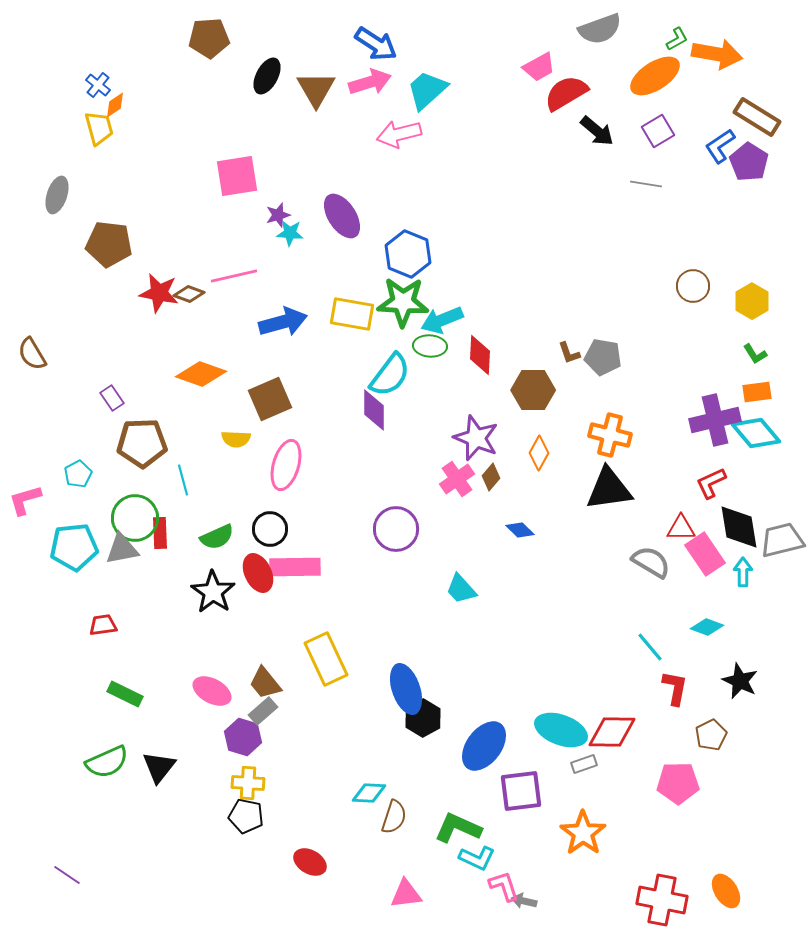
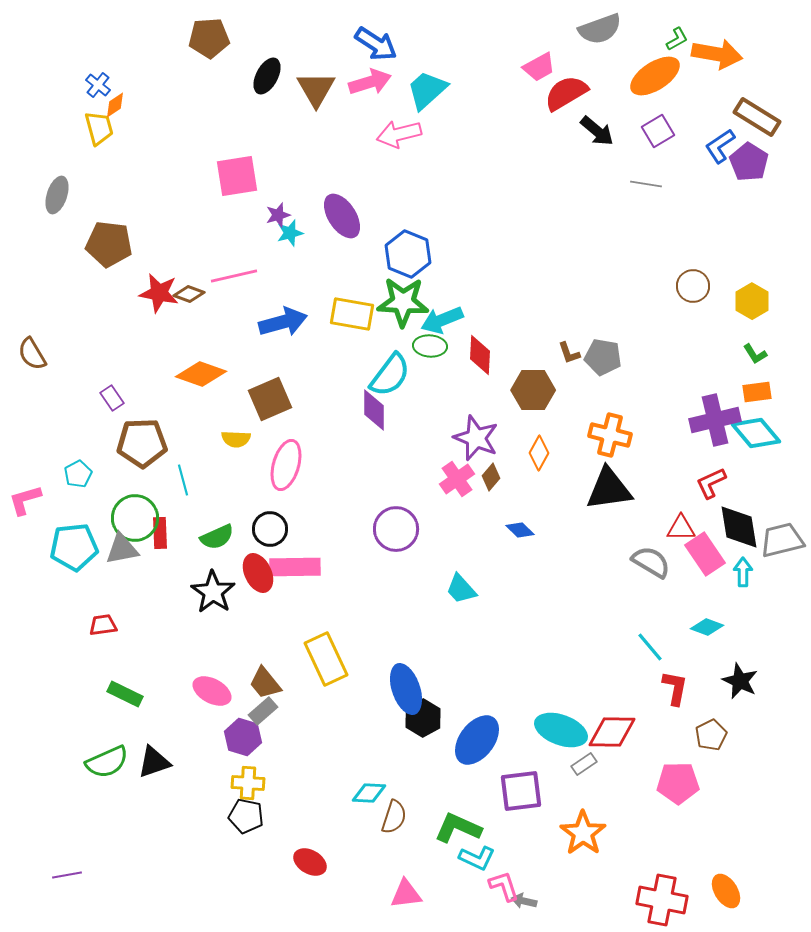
cyan star at (290, 233): rotated 20 degrees counterclockwise
blue ellipse at (484, 746): moved 7 px left, 6 px up
gray rectangle at (584, 764): rotated 15 degrees counterclockwise
black triangle at (159, 767): moved 5 px left, 5 px up; rotated 33 degrees clockwise
purple line at (67, 875): rotated 44 degrees counterclockwise
